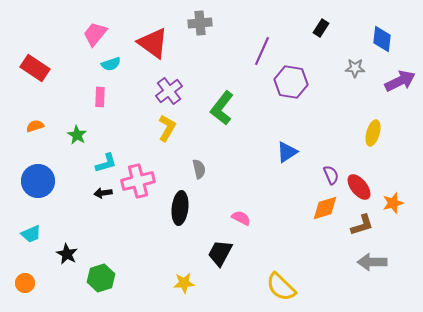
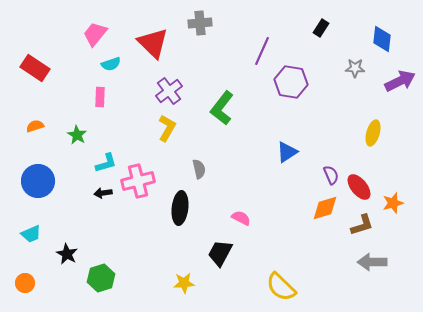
red triangle: rotated 8 degrees clockwise
